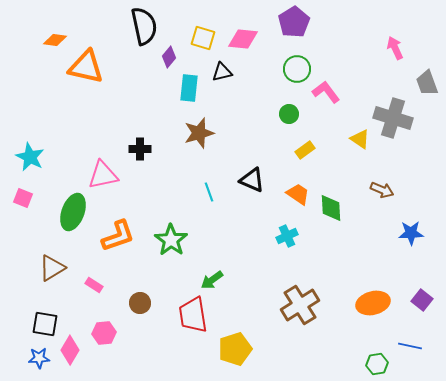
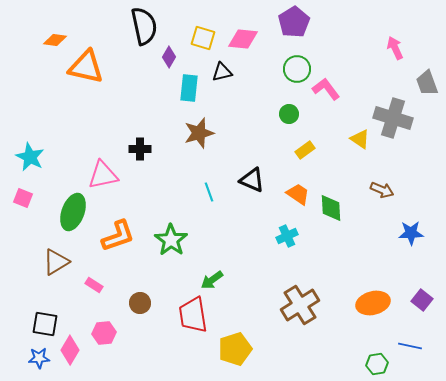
purple diamond at (169, 57): rotated 10 degrees counterclockwise
pink L-shape at (326, 92): moved 3 px up
brown triangle at (52, 268): moved 4 px right, 6 px up
